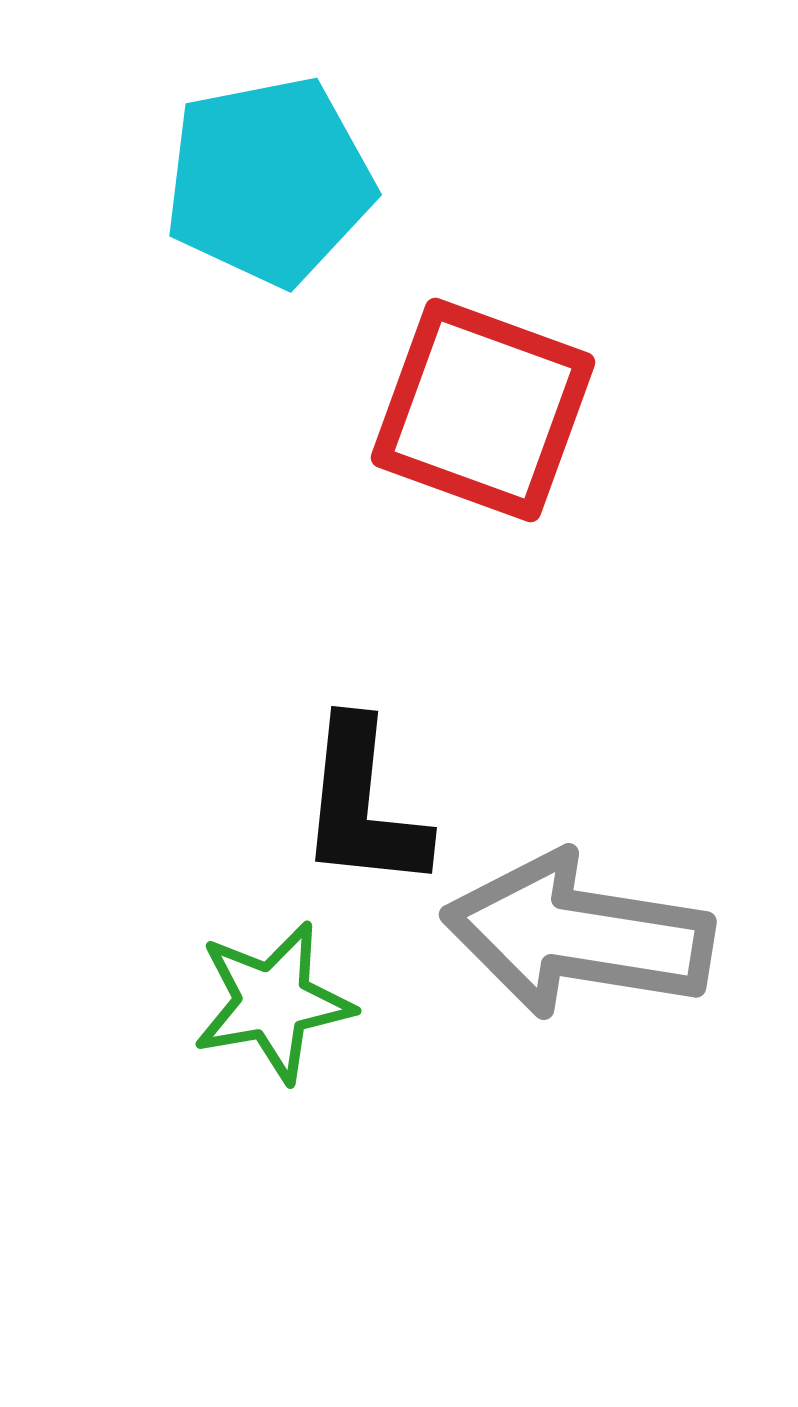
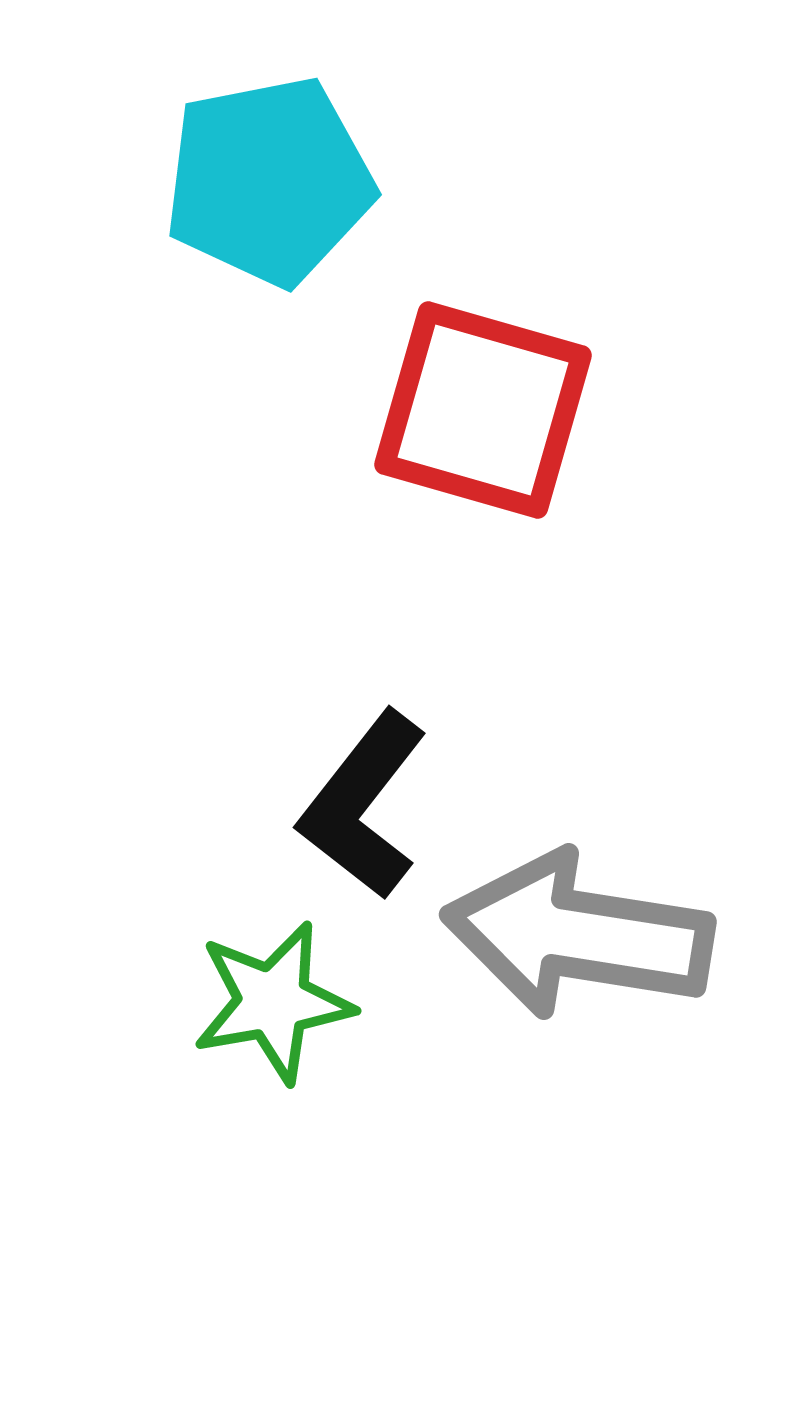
red square: rotated 4 degrees counterclockwise
black L-shape: rotated 32 degrees clockwise
